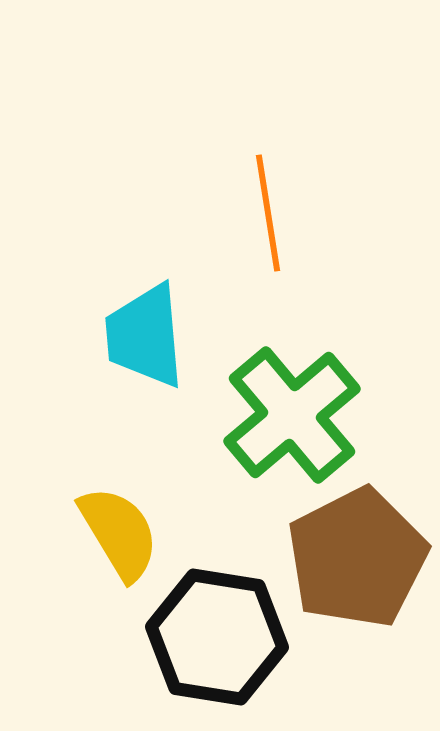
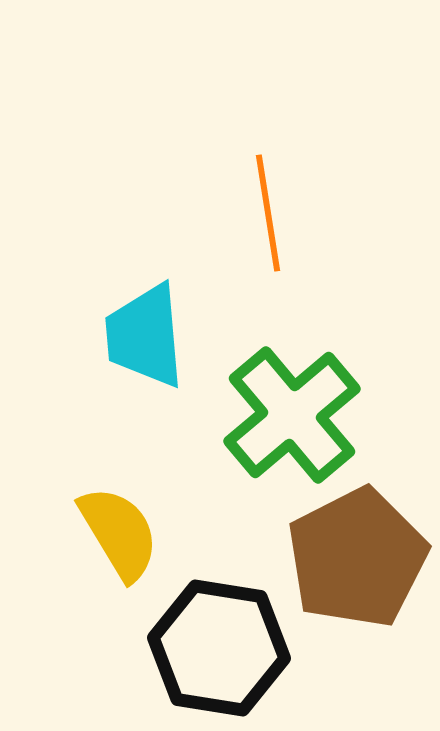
black hexagon: moved 2 px right, 11 px down
